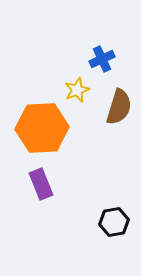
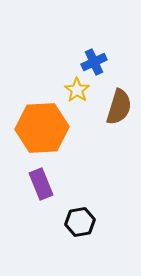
blue cross: moved 8 px left, 3 px down
yellow star: rotated 15 degrees counterclockwise
black hexagon: moved 34 px left
